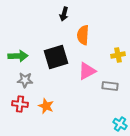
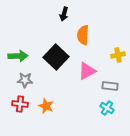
black square: rotated 30 degrees counterclockwise
cyan cross: moved 13 px left, 16 px up
